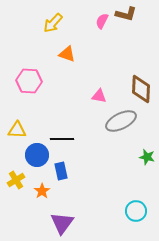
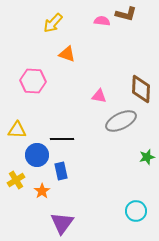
pink semicircle: rotated 70 degrees clockwise
pink hexagon: moved 4 px right
green star: rotated 28 degrees counterclockwise
